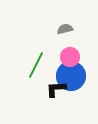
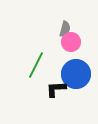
gray semicircle: rotated 119 degrees clockwise
pink circle: moved 1 px right, 15 px up
blue circle: moved 5 px right, 2 px up
